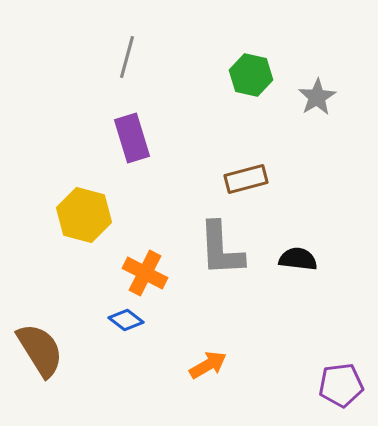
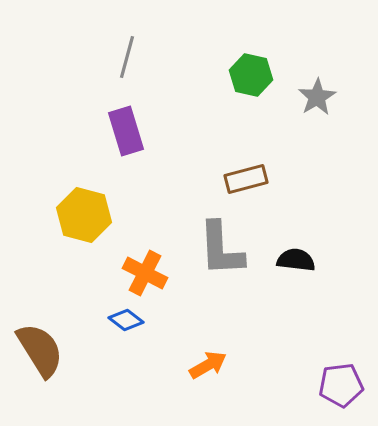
purple rectangle: moved 6 px left, 7 px up
black semicircle: moved 2 px left, 1 px down
